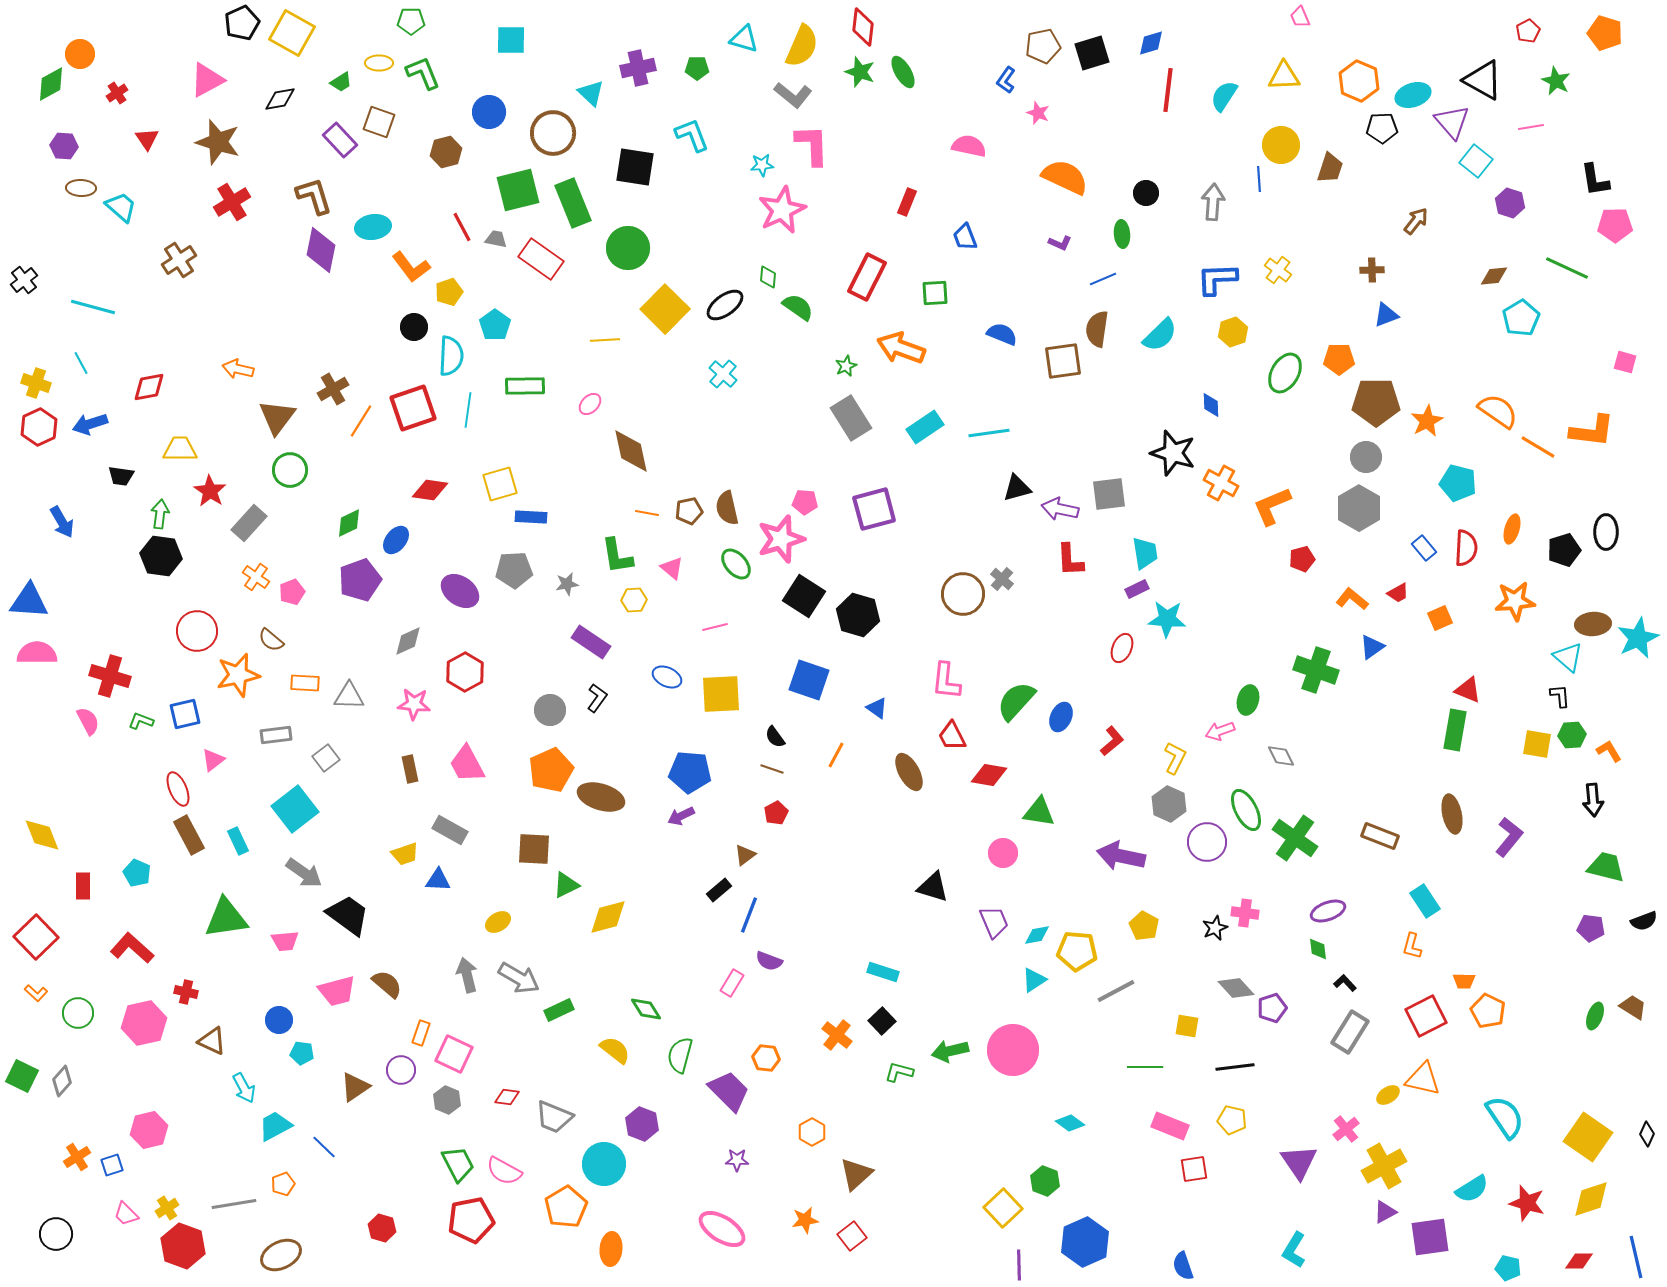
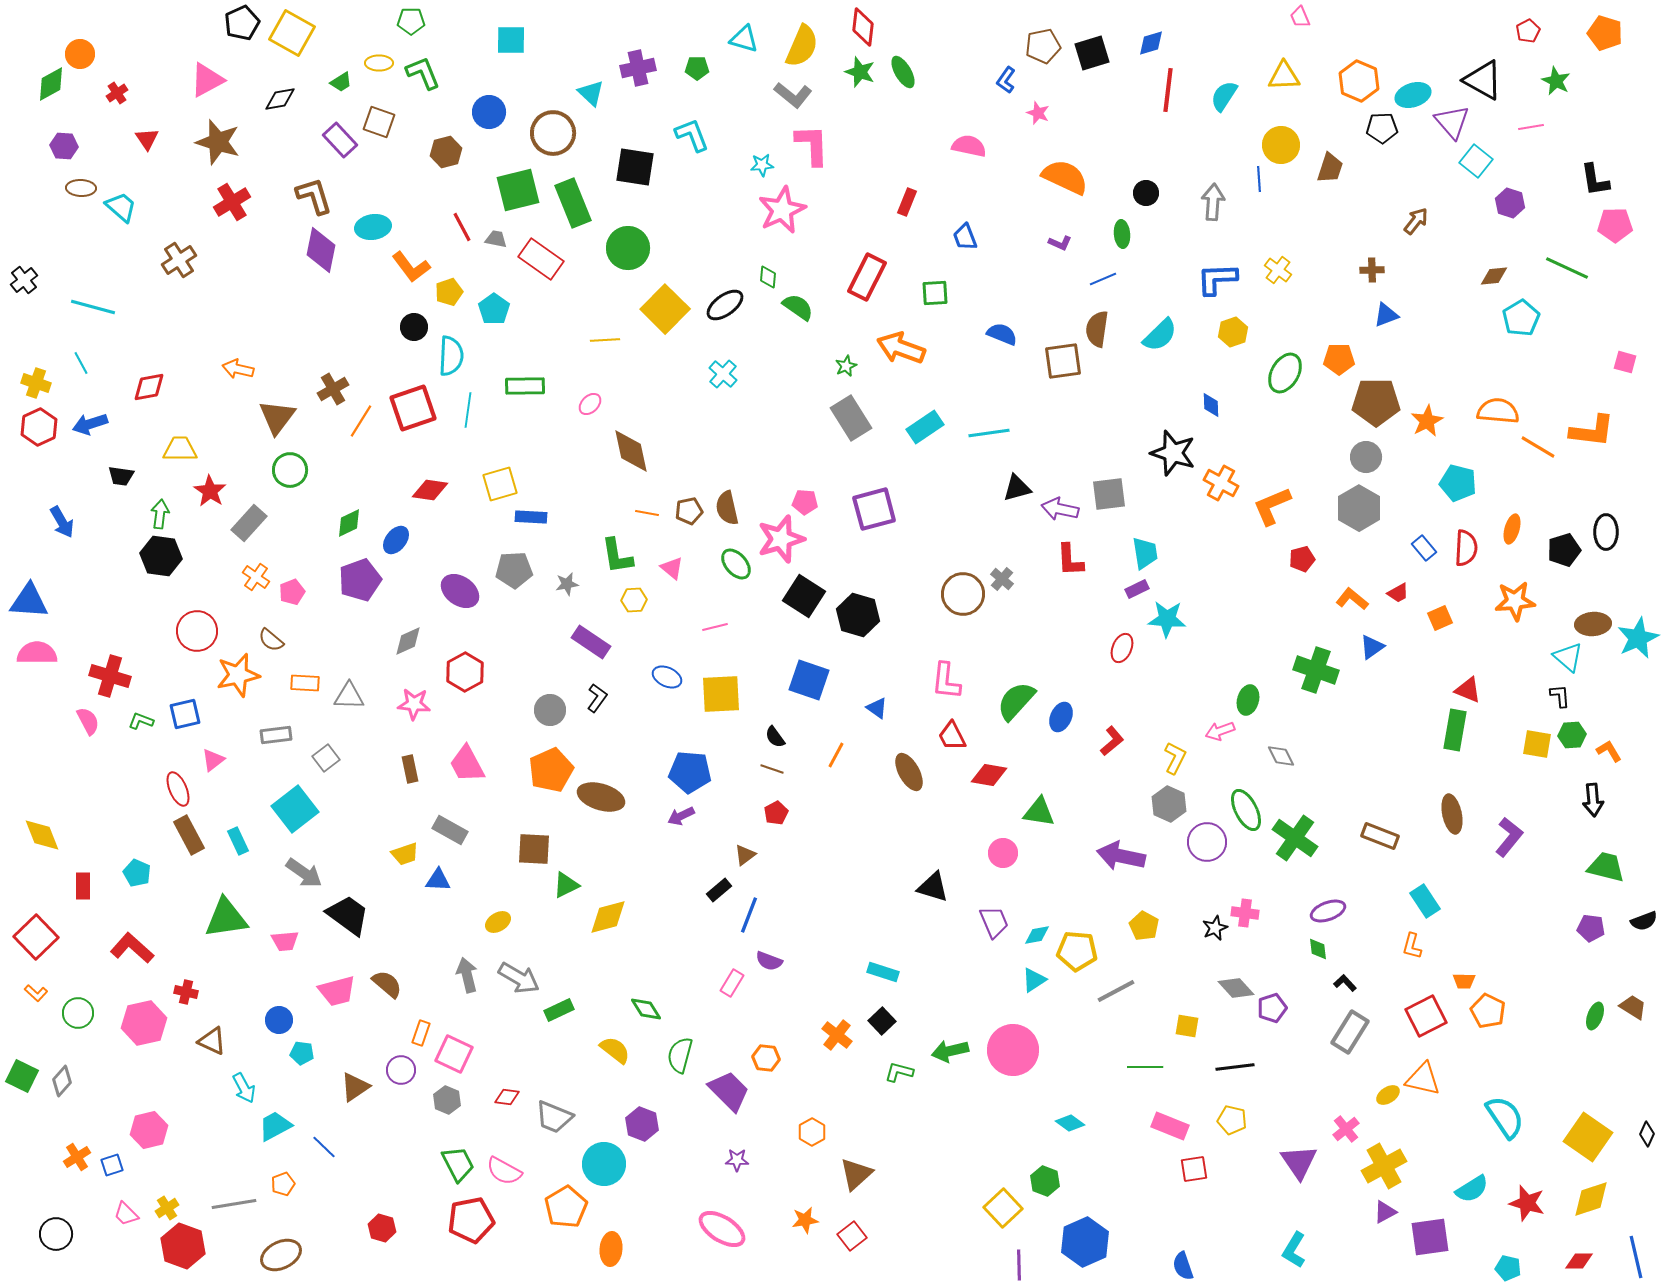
cyan pentagon at (495, 325): moved 1 px left, 16 px up
orange semicircle at (1498, 411): rotated 30 degrees counterclockwise
